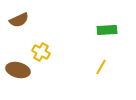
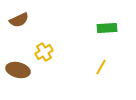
green rectangle: moved 2 px up
yellow cross: moved 3 px right; rotated 30 degrees clockwise
